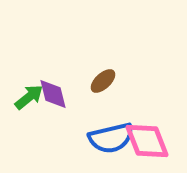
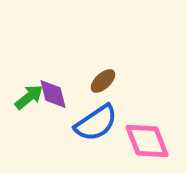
blue semicircle: moved 15 px left, 15 px up; rotated 21 degrees counterclockwise
